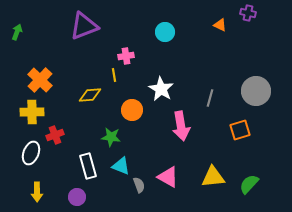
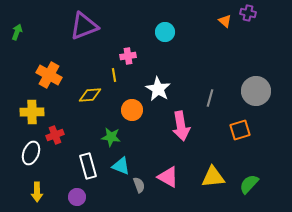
orange triangle: moved 5 px right, 4 px up; rotated 16 degrees clockwise
pink cross: moved 2 px right
orange cross: moved 9 px right, 5 px up; rotated 15 degrees counterclockwise
white star: moved 3 px left
